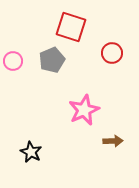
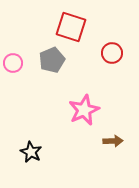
pink circle: moved 2 px down
